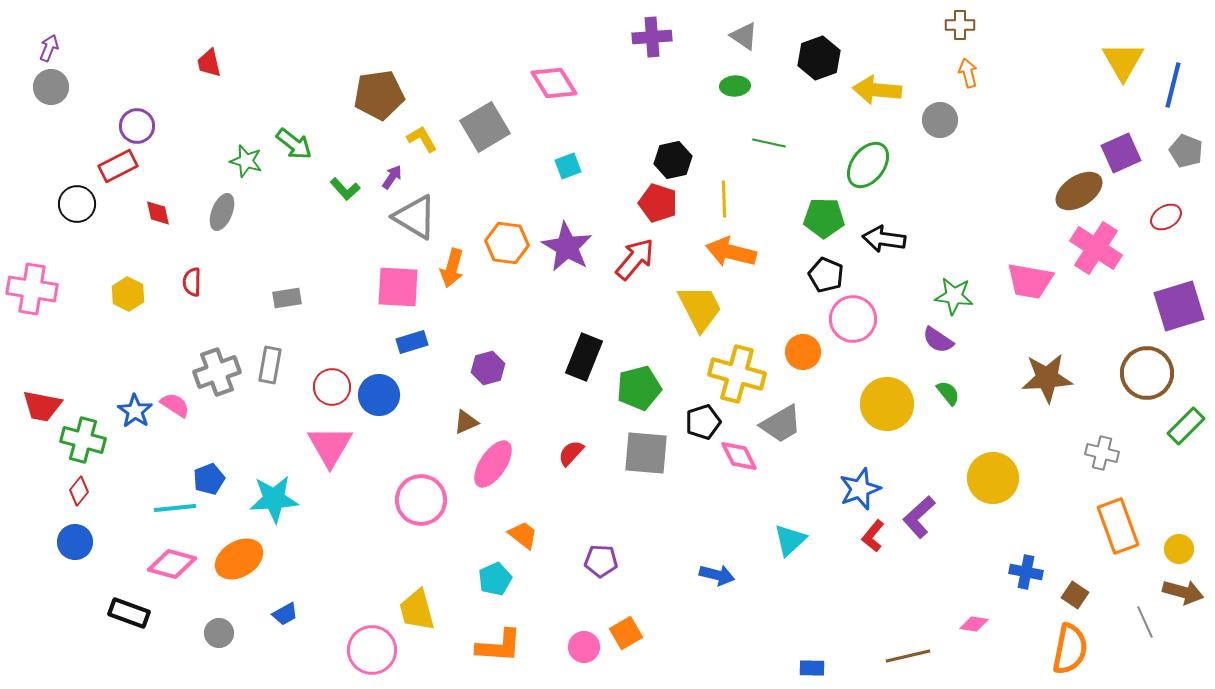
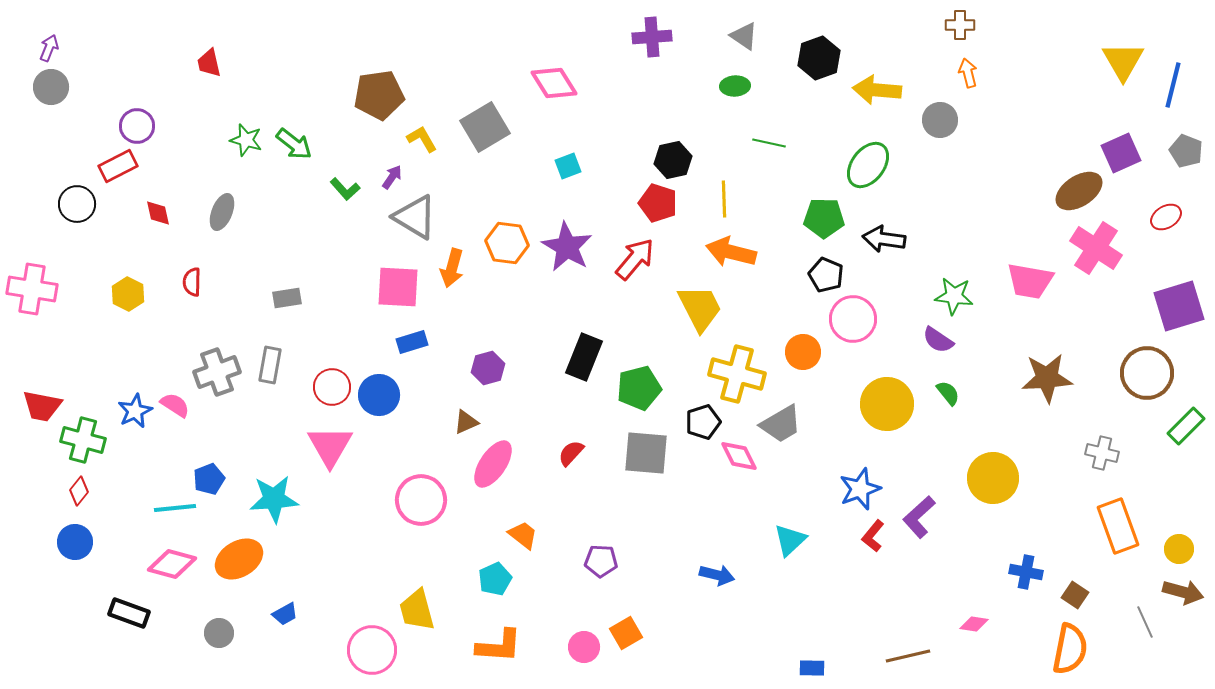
green star at (246, 161): moved 21 px up
blue star at (135, 411): rotated 12 degrees clockwise
